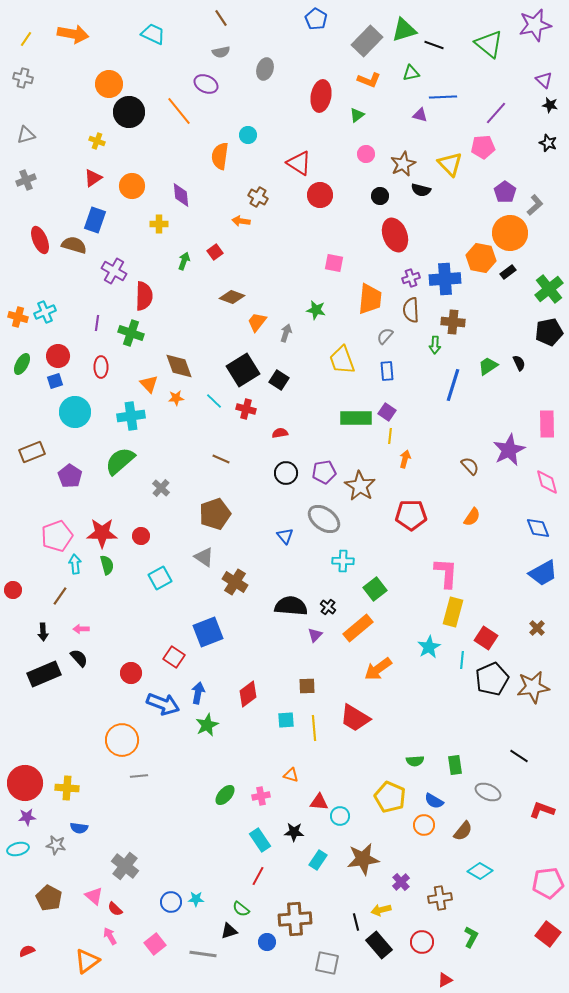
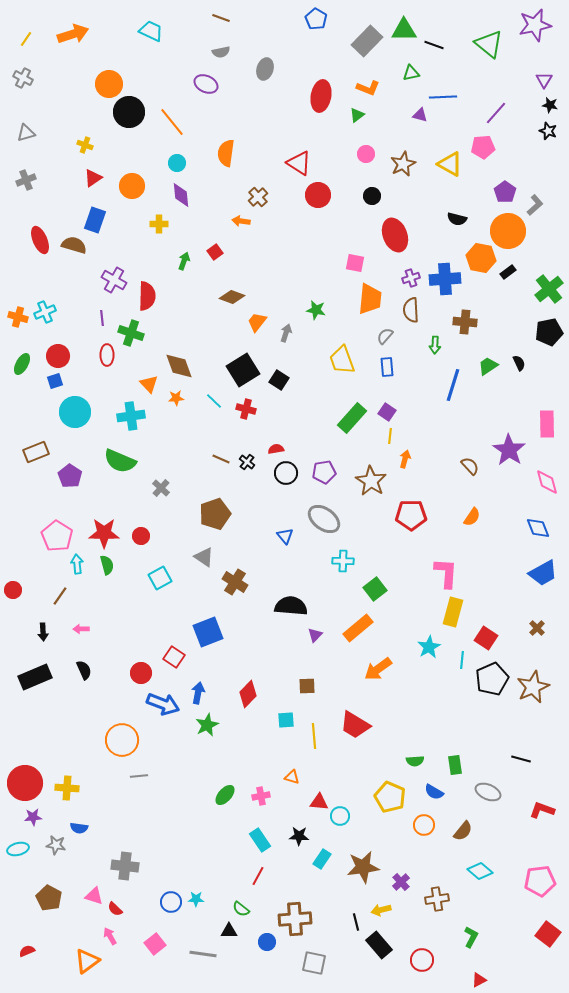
brown line at (221, 18): rotated 36 degrees counterclockwise
green triangle at (404, 30): rotated 16 degrees clockwise
orange arrow at (73, 34): rotated 28 degrees counterclockwise
cyan trapezoid at (153, 34): moved 2 px left, 3 px up
gray cross at (23, 78): rotated 12 degrees clockwise
orange L-shape at (369, 80): moved 1 px left, 8 px down
purple triangle at (544, 80): rotated 18 degrees clockwise
orange line at (179, 111): moved 7 px left, 11 px down
gray triangle at (26, 135): moved 2 px up
cyan circle at (248, 135): moved 71 px left, 28 px down
yellow cross at (97, 141): moved 12 px left, 4 px down
black star at (548, 143): moved 12 px up
orange semicircle at (220, 156): moved 6 px right, 3 px up
yellow triangle at (450, 164): rotated 16 degrees counterclockwise
black semicircle at (421, 190): moved 36 px right, 29 px down
red circle at (320, 195): moved 2 px left
black circle at (380, 196): moved 8 px left
brown cross at (258, 197): rotated 18 degrees clockwise
orange circle at (510, 233): moved 2 px left, 2 px up
pink square at (334, 263): moved 21 px right
purple cross at (114, 271): moved 9 px down
red semicircle at (144, 296): moved 3 px right
brown cross at (453, 322): moved 12 px right
purple line at (97, 323): moved 5 px right, 5 px up; rotated 14 degrees counterclockwise
red ellipse at (101, 367): moved 6 px right, 12 px up
blue rectangle at (387, 371): moved 4 px up
green rectangle at (356, 418): moved 4 px left; rotated 48 degrees counterclockwise
red semicircle at (280, 433): moved 4 px left, 16 px down
purple star at (509, 450): rotated 12 degrees counterclockwise
brown rectangle at (32, 452): moved 4 px right
green semicircle at (120, 461): rotated 116 degrees counterclockwise
brown star at (360, 486): moved 11 px right, 5 px up
red star at (102, 533): moved 2 px right
pink pentagon at (57, 536): rotated 20 degrees counterclockwise
cyan arrow at (75, 564): moved 2 px right
black cross at (328, 607): moved 81 px left, 145 px up
black semicircle at (79, 658): moved 5 px right, 12 px down; rotated 18 degrees clockwise
red circle at (131, 673): moved 10 px right
black rectangle at (44, 674): moved 9 px left, 3 px down
brown star at (533, 687): rotated 16 degrees counterclockwise
red diamond at (248, 694): rotated 8 degrees counterclockwise
red trapezoid at (355, 718): moved 7 px down
yellow line at (314, 728): moved 8 px down
black line at (519, 756): moved 2 px right, 3 px down; rotated 18 degrees counterclockwise
orange triangle at (291, 775): moved 1 px right, 2 px down
blue semicircle at (434, 801): moved 9 px up
purple star at (27, 817): moved 6 px right
black star at (294, 832): moved 5 px right, 4 px down
brown star at (363, 859): moved 8 px down
cyan rectangle at (318, 860): moved 4 px right, 1 px up
gray cross at (125, 866): rotated 32 degrees counterclockwise
cyan diamond at (480, 871): rotated 10 degrees clockwise
pink pentagon at (548, 883): moved 8 px left, 2 px up
pink triangle at (94, 896): rotated 24 degrees counterclockwise
brown cross at (440, 898): moved 3 px left, 1 px down
black triangle at (229, 931): rotated 18 degrees clockwise
red circle at (422, 942): moved 18 px down
gray square at (327, 963): moved 13 px left
red triangle at (445, 980): moved 34 px right
